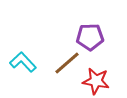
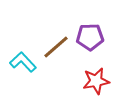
brown line: moved 11 px left, 16 px up
red star: rotated 20 degrees counterclockwise
